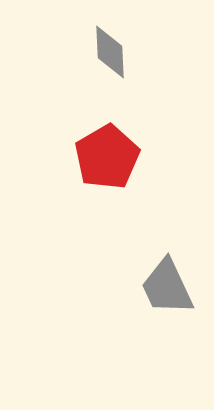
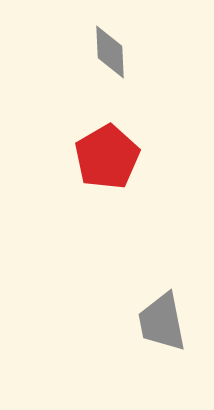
gray trapezoid: moved 5 px left, 35 px down; rotated 14 degrees clockwise
